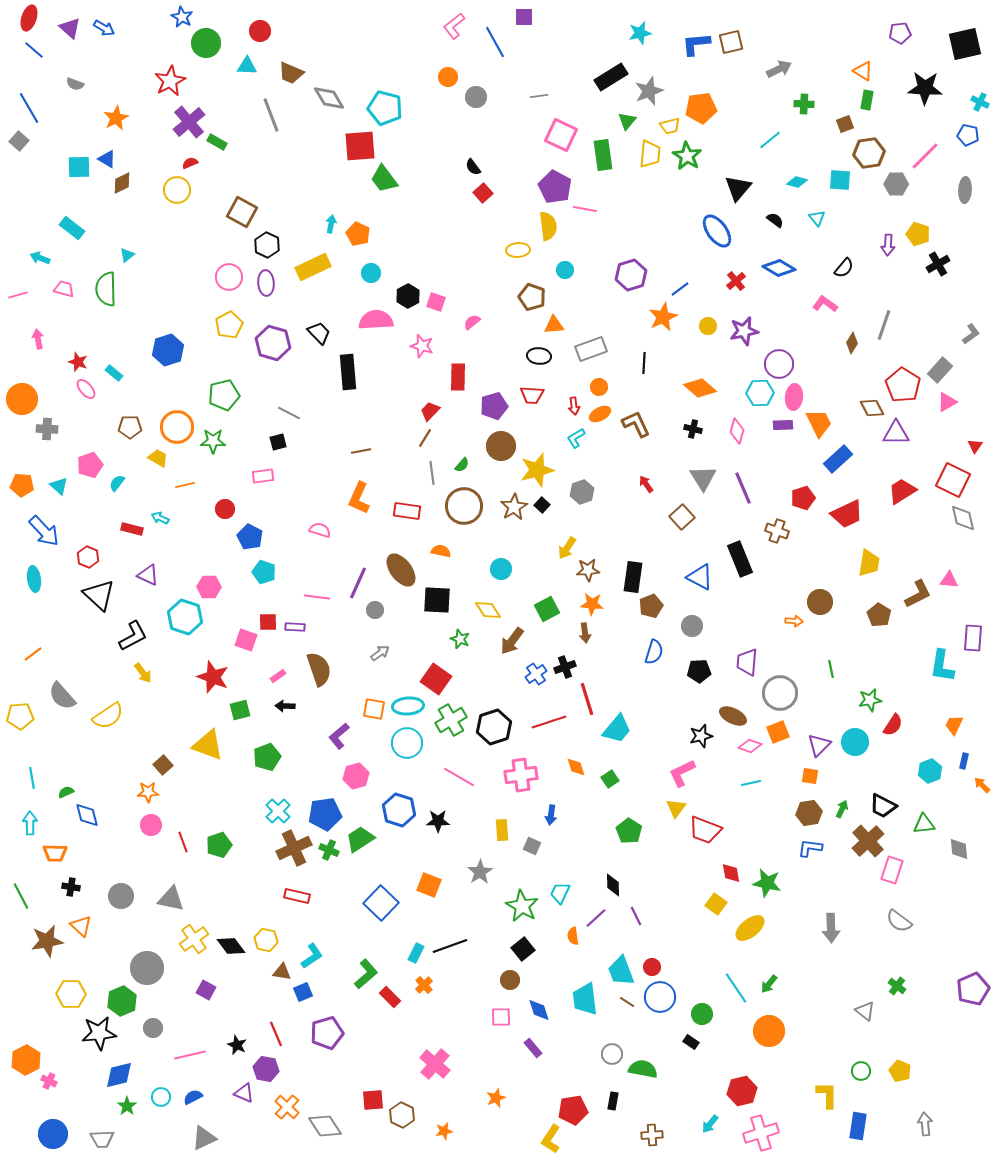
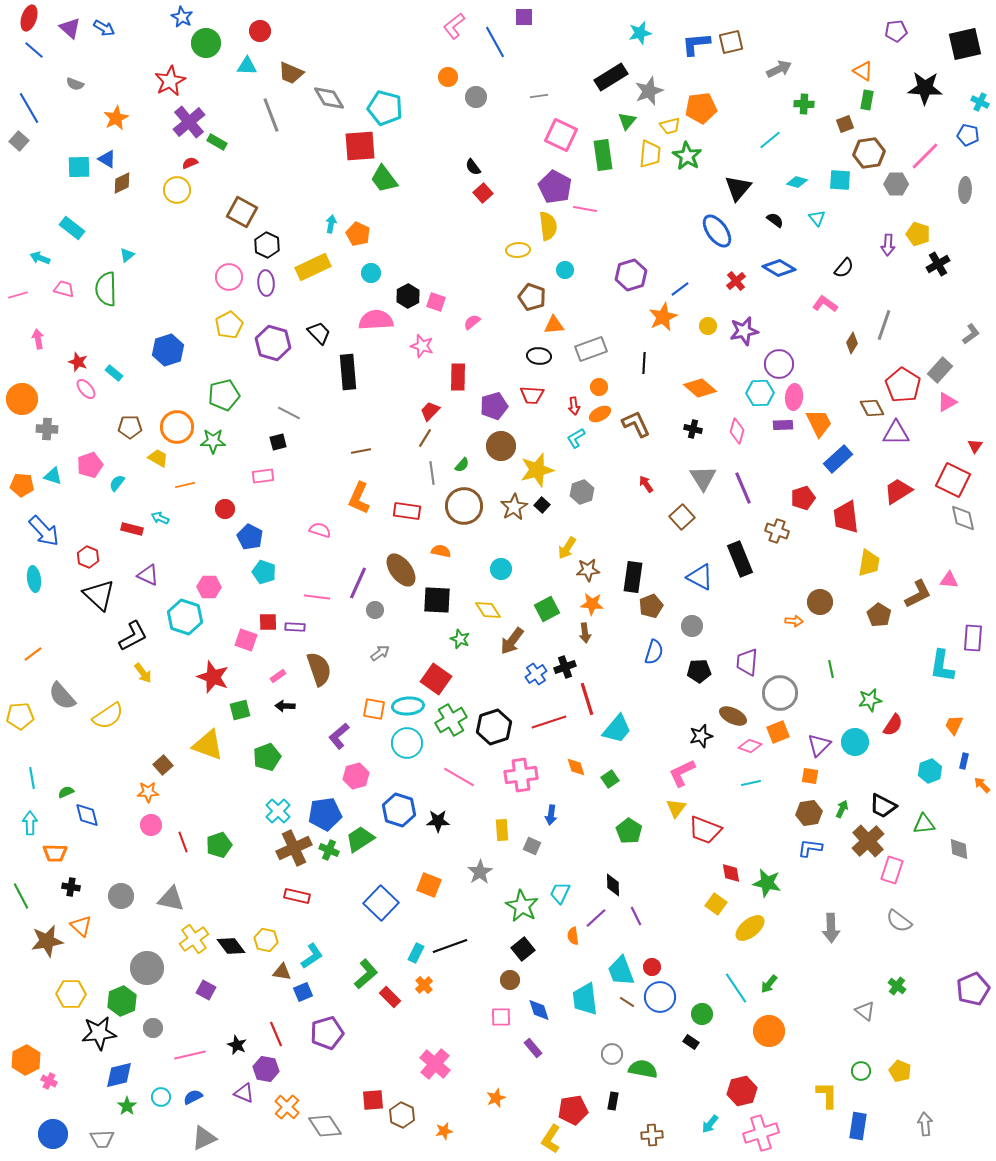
purple pentagon at (900, 33): moved 4 px left, 2 px up
cyan triangle at (59, 486): moved 6 px left, 10 px up; rotated 24 degrees counterclockwise
red trapezoid at (902, 491): moved 4 px left
red trapezoid at (847, 514): moved 1 px left, 3 px down; rotated 108 degrees clockwise
